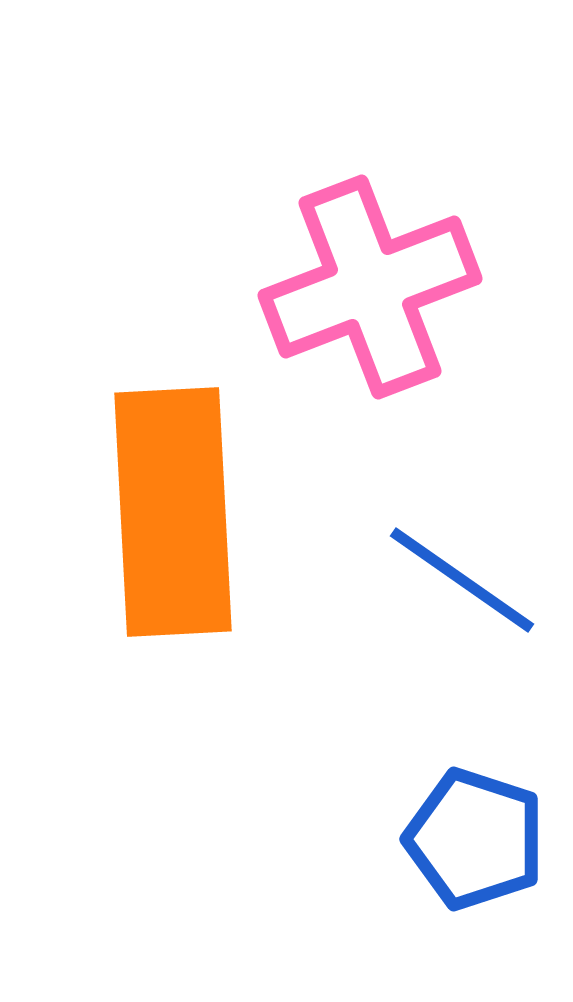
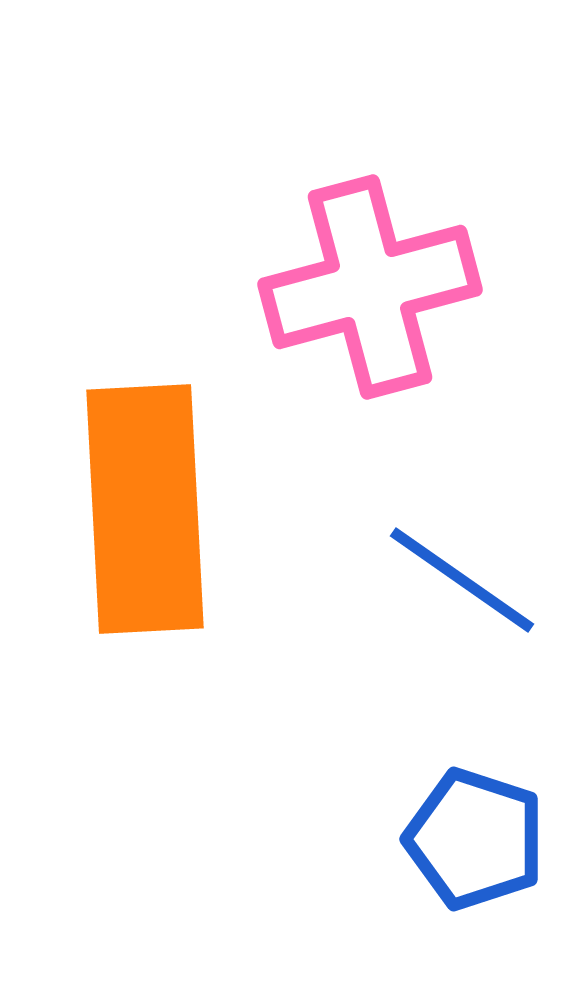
pink cross: rotated 6 degrees clockwise
orange rectangle: moved 28 px left, 3 px up
